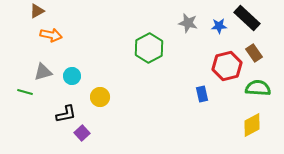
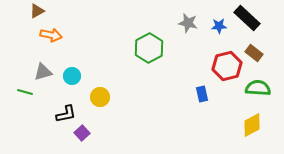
brown rectangle: rotated 18 degrees counterclockwise
